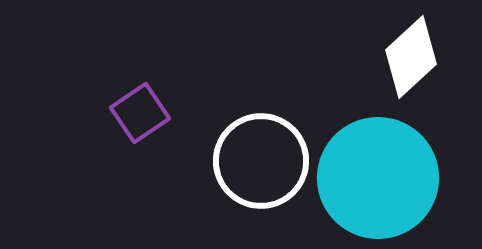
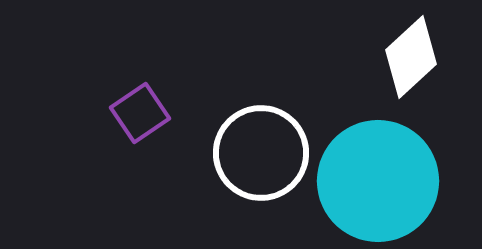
white circle: moved 8 px up
cyan circle: moved 3 px down
